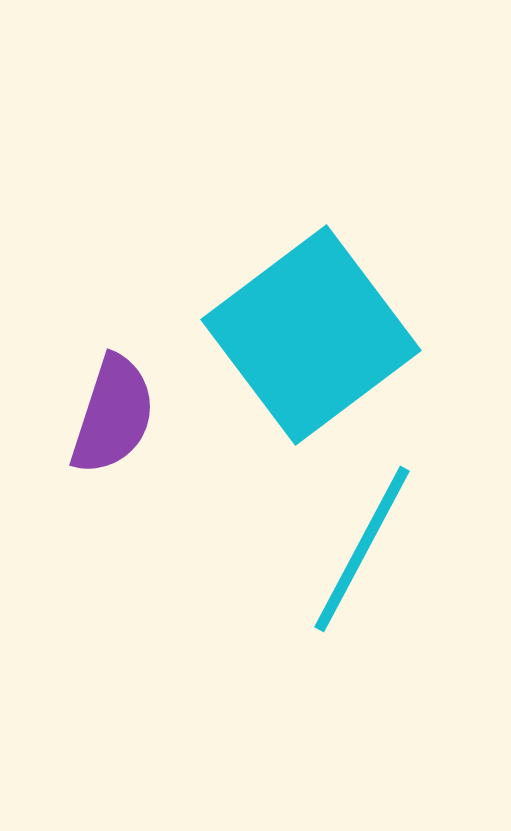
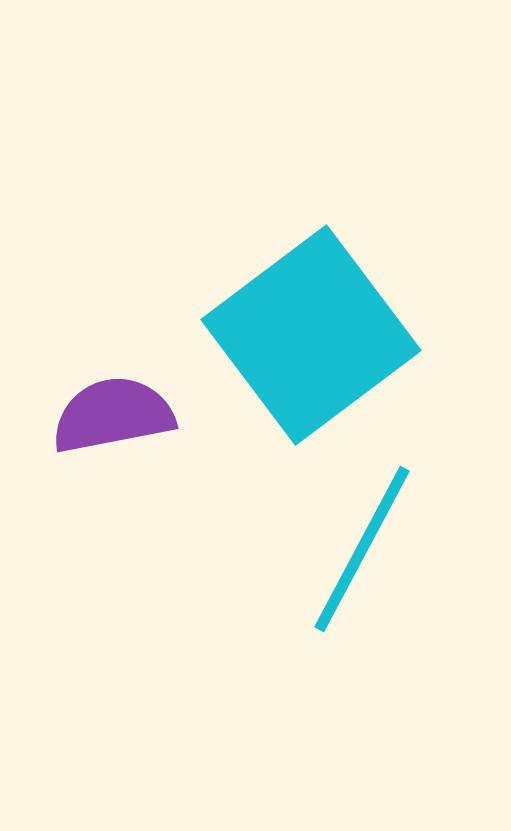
purple semicircle: rotated 119 degrees counterclockwise
